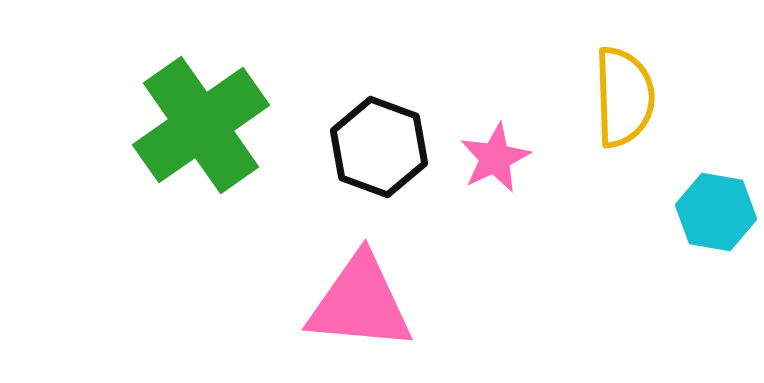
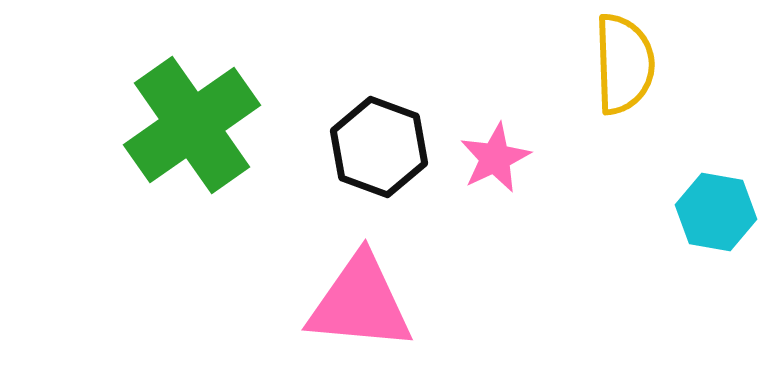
yellow semicircle: moved 33 px up
green cross: moved 9 px left
